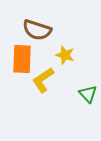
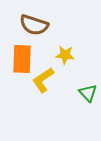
brown semicircle: moved 3 px left, 5 px up
yellow star: rotated 12 degrees counterclockwise
green triangle: moved 1 px up
